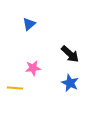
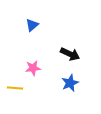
blue triangle: moved 3 px right, 1 px down
black arrow: rotated 18 degrees counterclockwise
blue star: rotated 24 degrees clockwise
